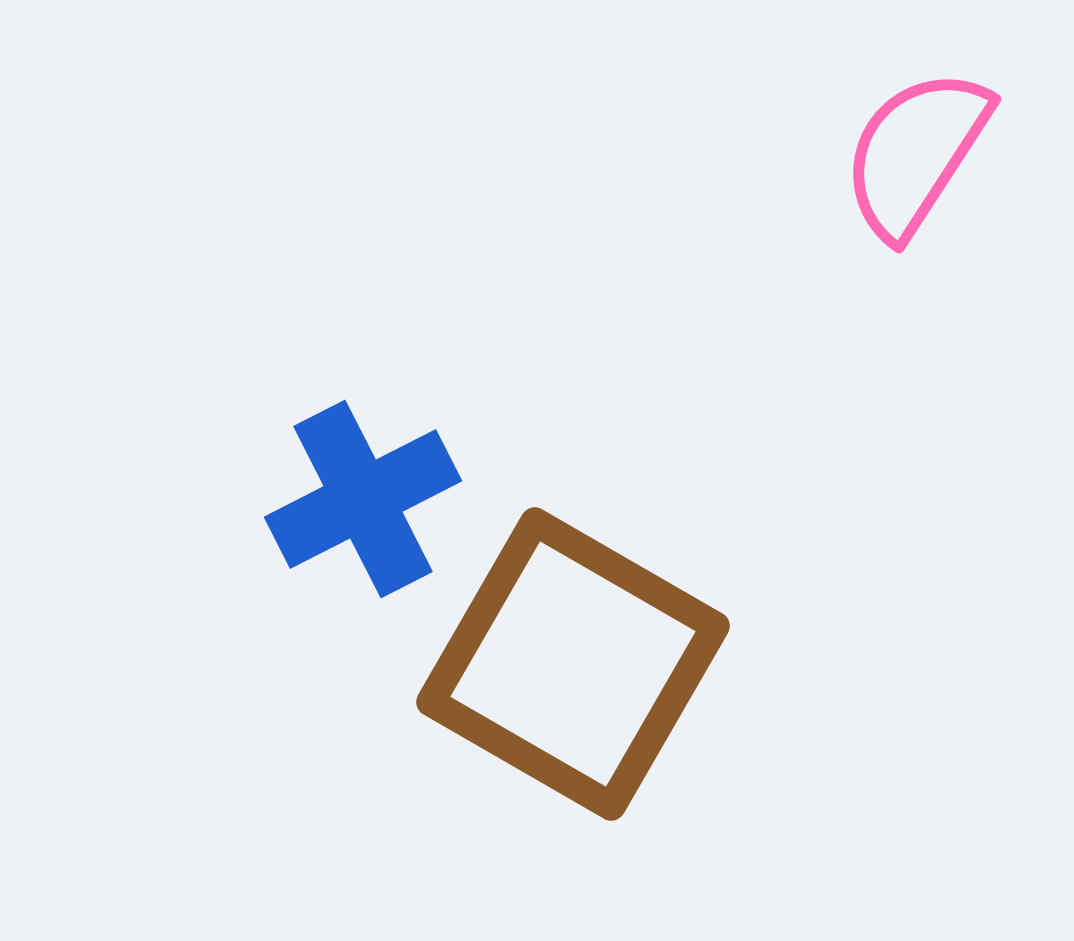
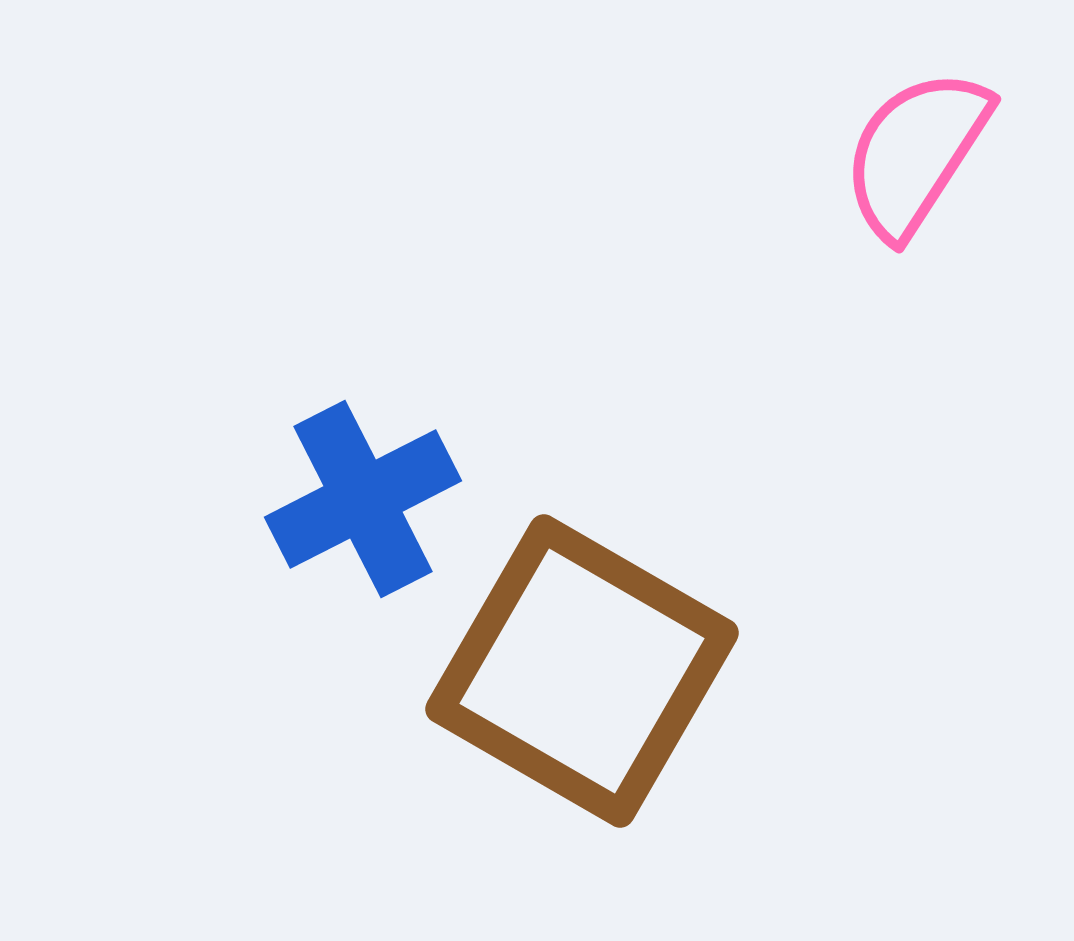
brown square: moved 9 px right, 7 px down
